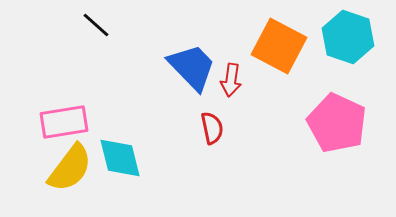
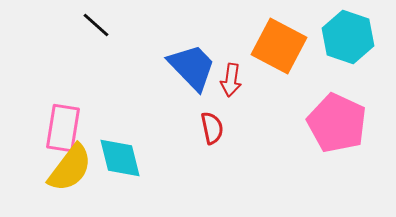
pink rectangle: moved 1 px left, 6 px down; rotated 72 degrees counterclockwise
